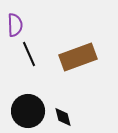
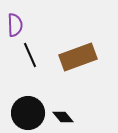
black line: moved 1 px right, 1 px down
black circle: moved 2 px down
black diamond: rotated 25 degrees counterclockwise
